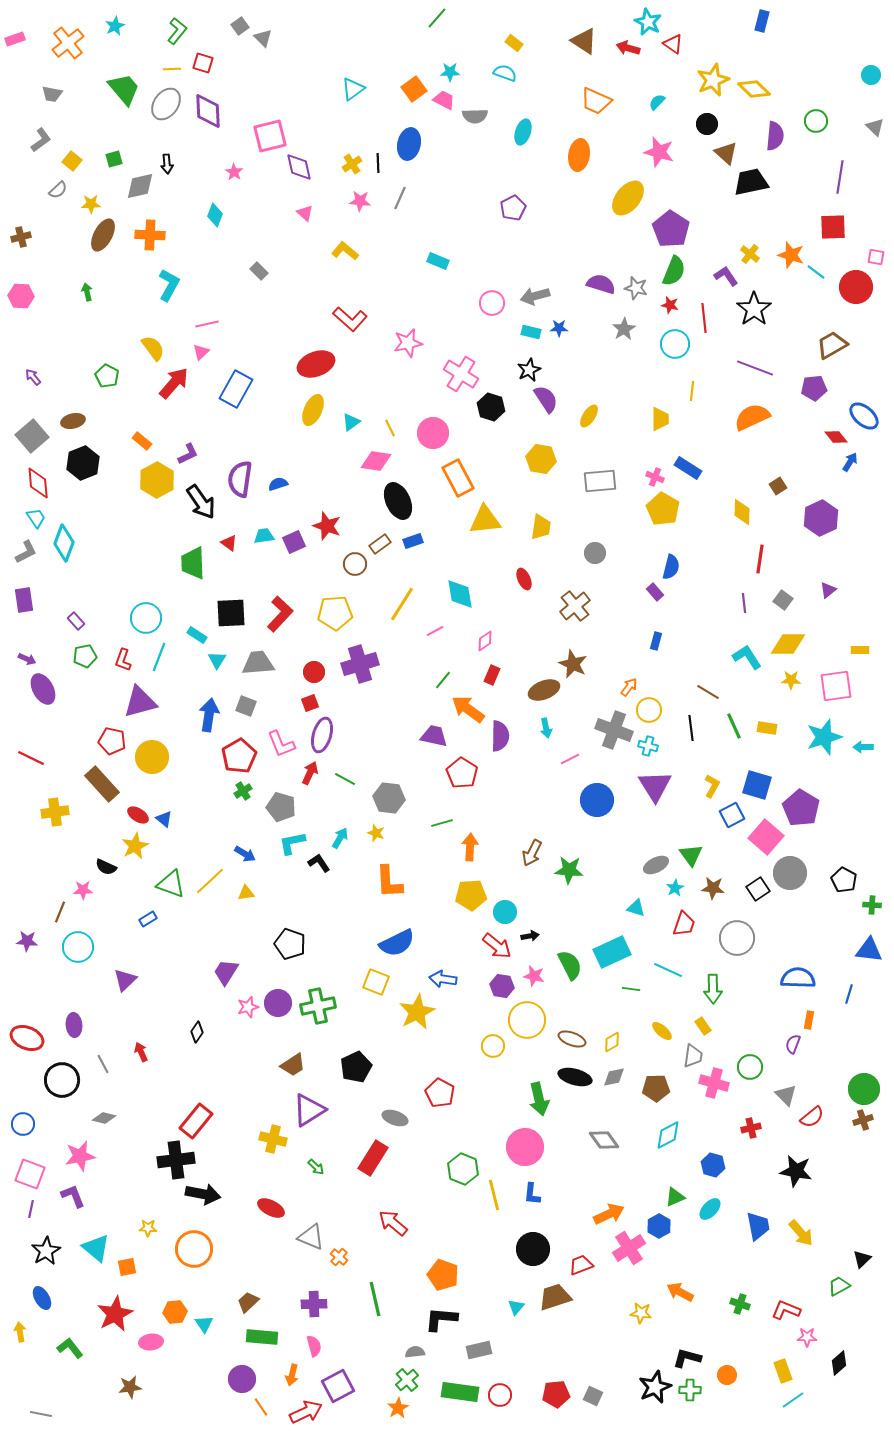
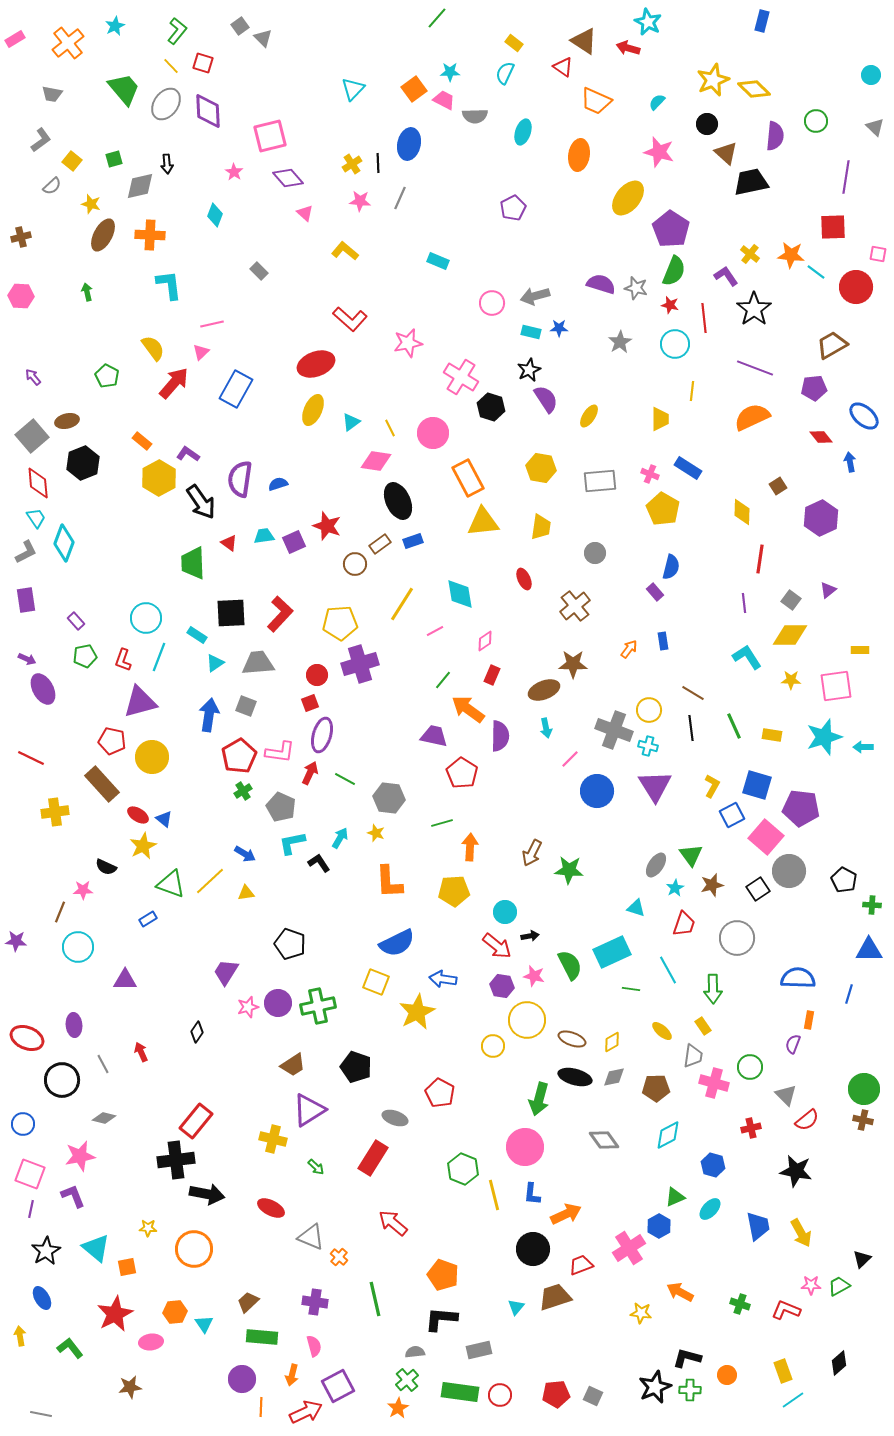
pink rectangle at (15, 39): rotated 12 degrees counterclockwise
red triangle at (673, 44): moved 110 px left, 23 px down
yellow line at (172, 69): moved 1 px left, 3 px up; rotated 48 degrees clockwise
cyan semicircle at (505, 73): rotated 85 degrees counterclockwise
cyan triangle at (353, 89): rotated 10 degrees counterclockwise
purple diamond at (299, 167): moved 11 px left, 11 px down; rotated 28 degrees counterclockwise
purple line at (840, 177): moved 6 px right
gray semicircle at (58, 190): moved 6 px left, 4 px up
yellow star at (91, 204): rotated 18 degrees clockwise
orange star at (791, 255): rotated 12 degrees counterclockwise
pink square at (876, 257): moved 2 px right, 3 px up
cyan L-shape at (169, 285): rotated 36 degrees counterclockwise
pink line at (207, 324): moved 5 px right
gray star at (624, 329): moved 4 px left, 13 px down
pink cross at (461, 374): moved 3 px down
brown ellipse at (73, 421): moved 6 px left
red diamond at (836, 437): moved 15 px left
purple L-shape at (188, 454): rotated 120 degrees counterclockwise
yellow hexagon at (541, 459): moved 9 px down
blue arrow at (850, 462): rotated 42 degrees counterclockwise
pink cross at (655, 477): moved 5 px left, 3 px up
orange rectangle at (458, 478): moved 10 px right
yellow hexagon at (157, 480): moved 2 px right, 2 px up
yellow triangle at (485, 520): moved 2 px left, 2 px down
purple rectangle at (24, 600): moved 2 px right
gray square at (783, 600): moved 8 px right
yellow pentagon at (335, 613): moved 5 px right, 10 px down
blue rectangle at (656, 641): moved 7 px right; rotated 24 degrees counterclockwise
yellow diamond at (788, 644): moved 2 px right, 9 px up
cyan triangle at (217, 660): moved 2 px left, 3 px down; rotated 24 degrees clockwise
brown star at (573, 664): rotated 24 degrees counterclockwise
red circle at (314, 672): moved 3 px right, 3 px down
orange arrow at (629, 687): moved 38 px up
brown line at (708, 692): moved 15 px left, 1 px down
yellow rectangle at (767, 728): moved 5 px right, 7 px down
pink L-shape at (281, 744): moved 1 px left, 8 px down; rotated 60 degrees counterclockwise
pink line at (570, 759): rotated 18 degrees counterclockwise
blue circle at (597, 800): moved 9 px up
gray pentagon at (281, 807): rotated 8 degrees clockwise
purple pentagon at (801, 808): rotated 24 degrees counterclockwise
yellow star at (135, 846): moved 8 px right
gray ellipse at (656, 865): rotated 30 degrees counterclockwise
gray circle at (790, 873): moved 1 px left, 2 px up
brown star at (713, 888): moved 1 px left, 3 px up; rotated 20 degrees counterclockwise
yellow pentagon at (471, 895): moved 17 px left, 4 px up
purple star at (27, 941): moved 11 px left
blue triangle at (869, 950): rotated 8 degrees counterclockwise
cyan line at (668, 970): rotated 36 degrees clockwise
purple triangle at (125, 980): rotated 45 degrees clockwise
black pentagon at (356, 1067): rotated 28 degrees counterclockwise
green arrow at (539, 1099): rotated 28 degrees clockwise
red semicircle at (812, 1117): moved 5 px left, 3 px down
brown cross at (863, 1120): rotated 30 degrees clockwise
black arrow at (203, 1194): moved 4 px right
orange arrow at (609, 1214): moved 43 px left
yellow arrow at (801, 1233): rotated 12 degrees clockwise
purple cross at (314, 1304): moved 1 px right, 2 px up; rotated 10 degrees clockwise
yellow arrow at (20, 1332): moved 4 px down
pink star at (807, 1337): moved 4 px right, 52 px up
orange line at (261, 1407): rotated 36 degrees clockwise
